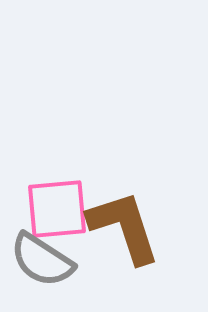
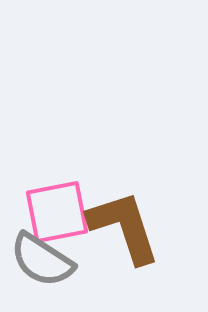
pink square: moved 3 px down; rotated 6 degrees counterclockwise
